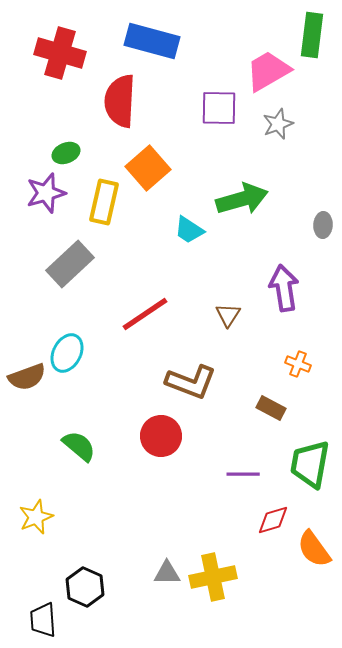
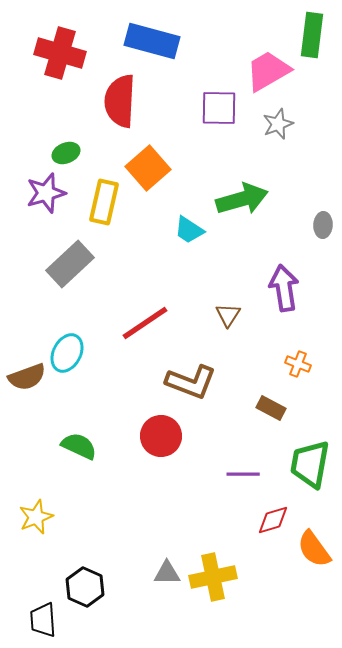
red line: moved 9 px down
green semicircle: rotated 15 degrees counterclockwise
